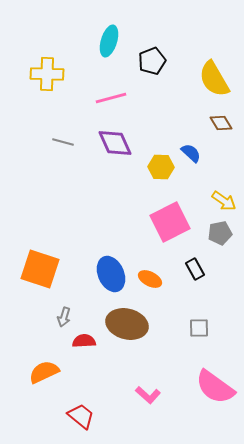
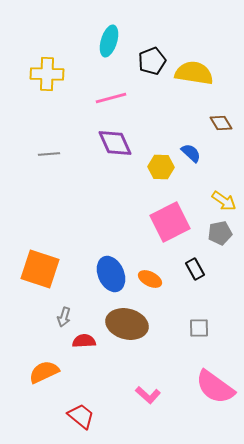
yellow semicircle: moved 20 px left, 6 px up; rotated 129 degrees clockwise
gray line: moved 14 px left, 12 px down; rotated 20 degrees counterclockwise
